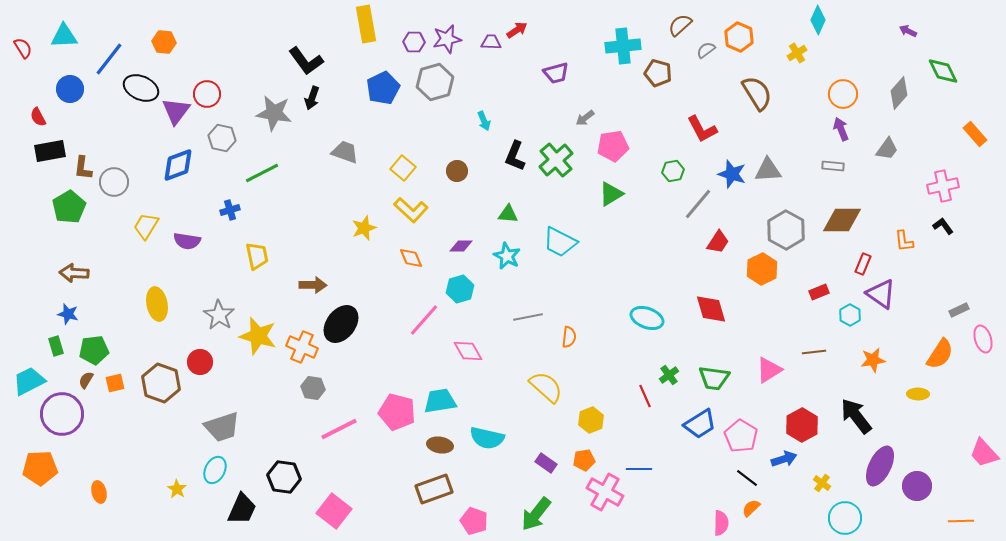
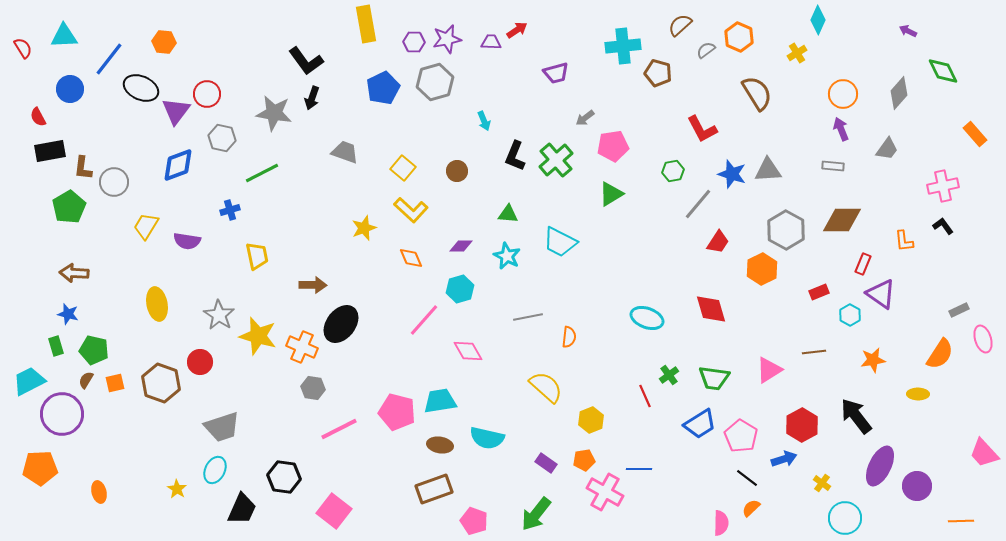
green pentagon at (94, 350): rotated 20 degrees clockwise
